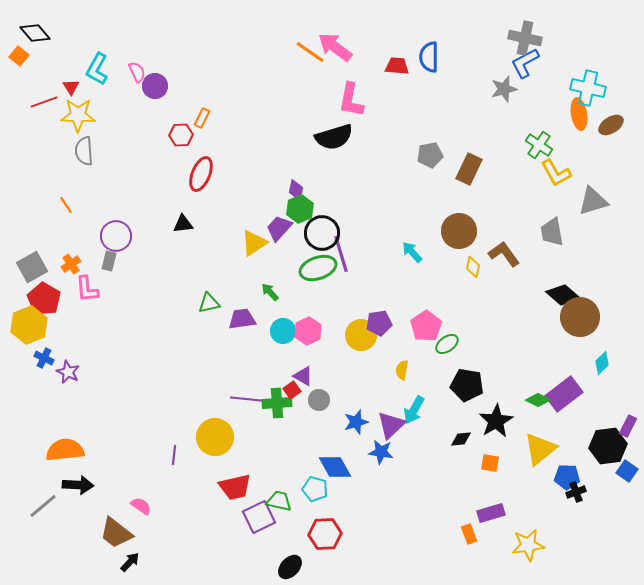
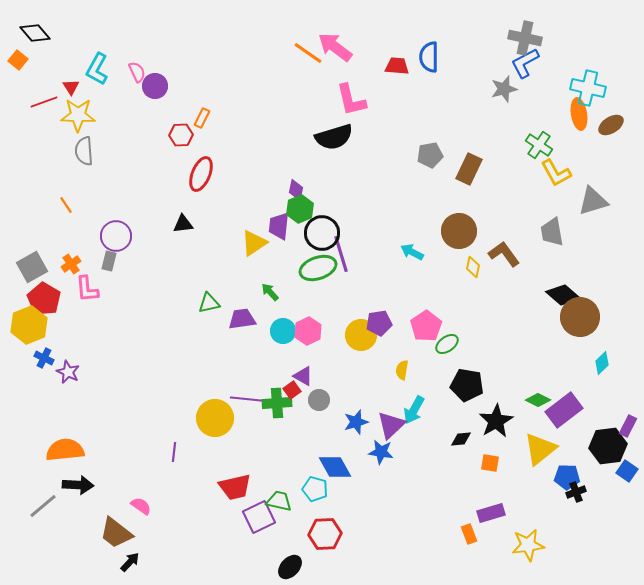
orange line at (310, 52): moved 2 px left, 1 px down
orange square at (19, 56): moved 1 px left, 4 px down
pink L-shape at (351, 100): rotated 24 degrees counterclockwise
purple trapezoid at (279, 228): moved 2 px up; rotated 36 degrees counterclockwise
cyan arrow at (412, 252): rotated 20 degrees counterclockwise
purple rectangle at (564, 394): moved 16 px down
yellow circle at (215, 437): moved 19 px up
purple line at (174, 455): moved 3 px up
